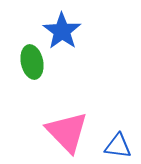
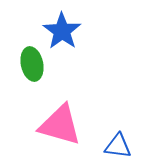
green ellipse: moved 2 px down
pink triangle: moved 7 px left, 7 px up; rotated 30 degrees counterclockwise
